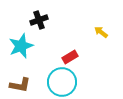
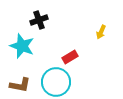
yellow arrow: rotated 104 degrees counterclockwise
cyan star: moved 1 px right; rotated 30 degrees counterclockwise
cyan circle: moved 6 px left
